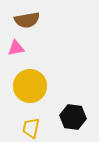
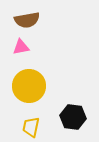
pink triangle: moved 5 px right, 1 px up
yellow circle: moved 1 px left
yellow trapezoid: moved 1 px up
